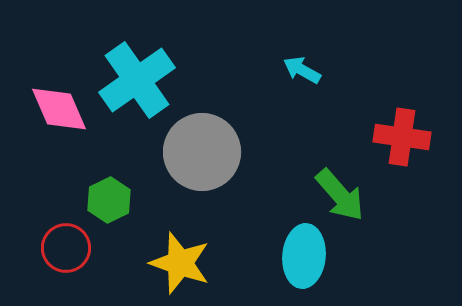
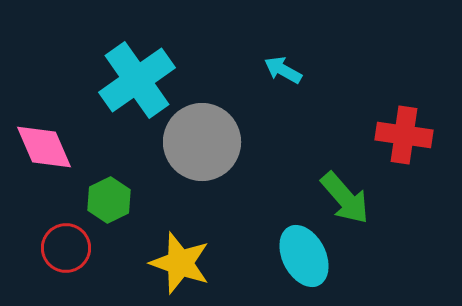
cyan arrow: moved 19 px left
pink diamond: moved 15 px left, 38 px down
red cross: moved 2 px right, 2 px up
gray circle: moved 10 px up
green arrow: moved 5 px right, 3 px down
cyan ellipse: rotated 32 degrees counterclockwise
